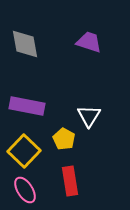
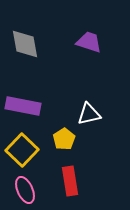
purple rectangle: moved 4 px left
white triangle: moved 2 px up; rotated 45 degrees clockwise
yellow pentagon: rotated 10 degrees clockwise
yellow square: moved 2 px left, 1 px up
pink ellipse: rotated 8 degrees clockwise
